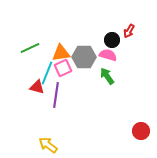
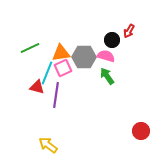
pink semicircle: moved 2 px left, 1 px down
